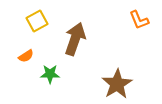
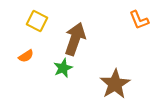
yellow square: rotated 35 degrees counterclockwise
green star: moved 13 px right, 6 px up; rotated 24 degrees counterclockwise
brown star: moved 2 px left
